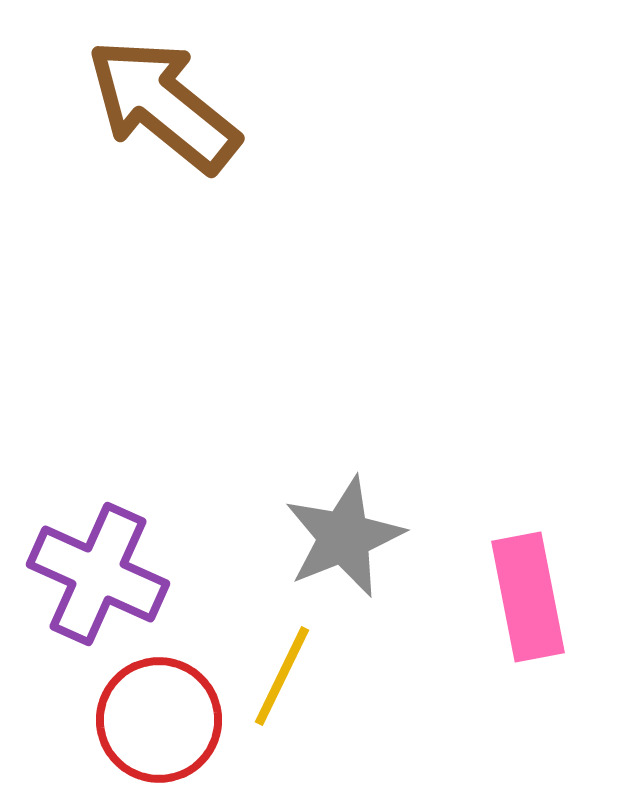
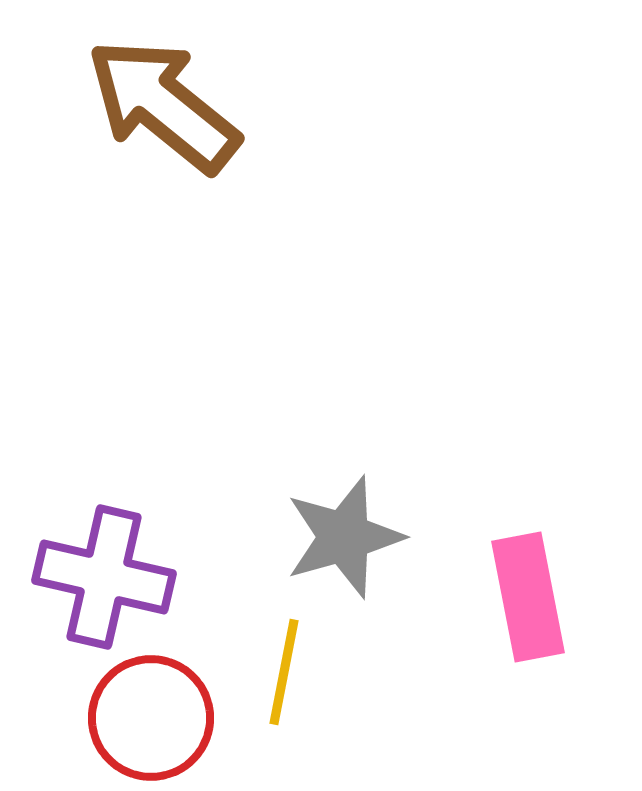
gray star: rotated 6 degrees clockwise
purple cross: moved 6 px right, 3 px down; rotated 11 degrees counterclockwise
yellow line: moved 2 px right, 4 px up; rotated 15 degrees counterclockwise
red circle: moved 8 px left, 2 px up
